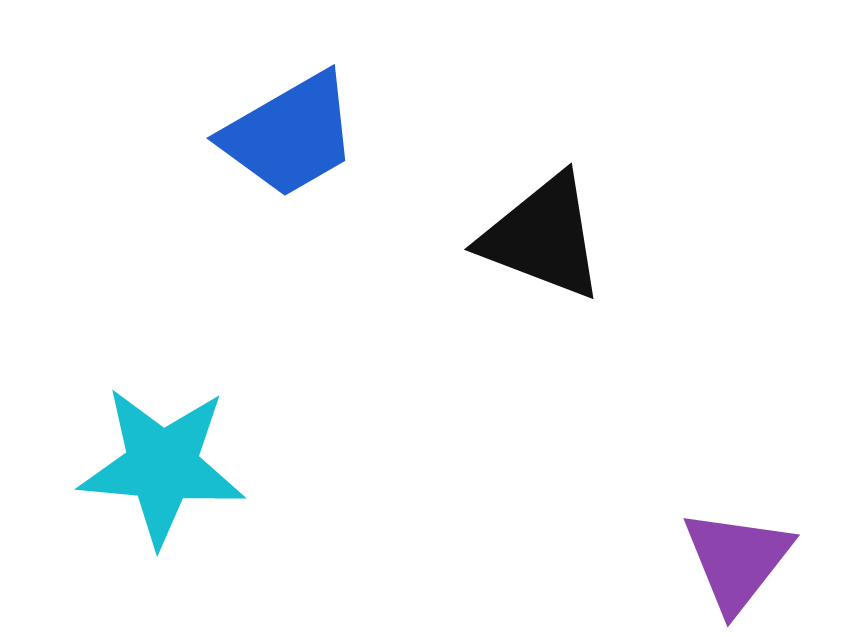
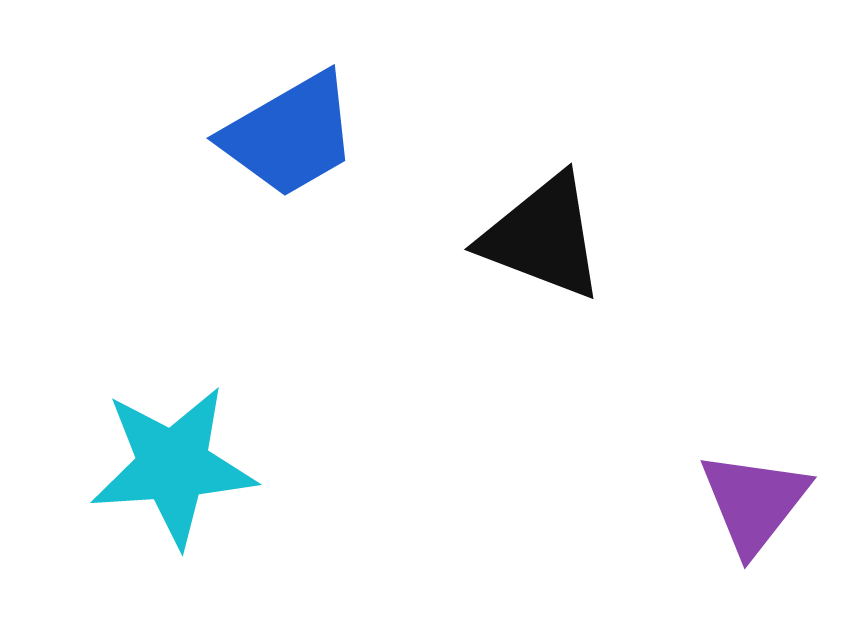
cyan star: moved 11 px right; rotated 9 degrees counterclockwise
purple triangle: moved 17 px right, 58 px up
